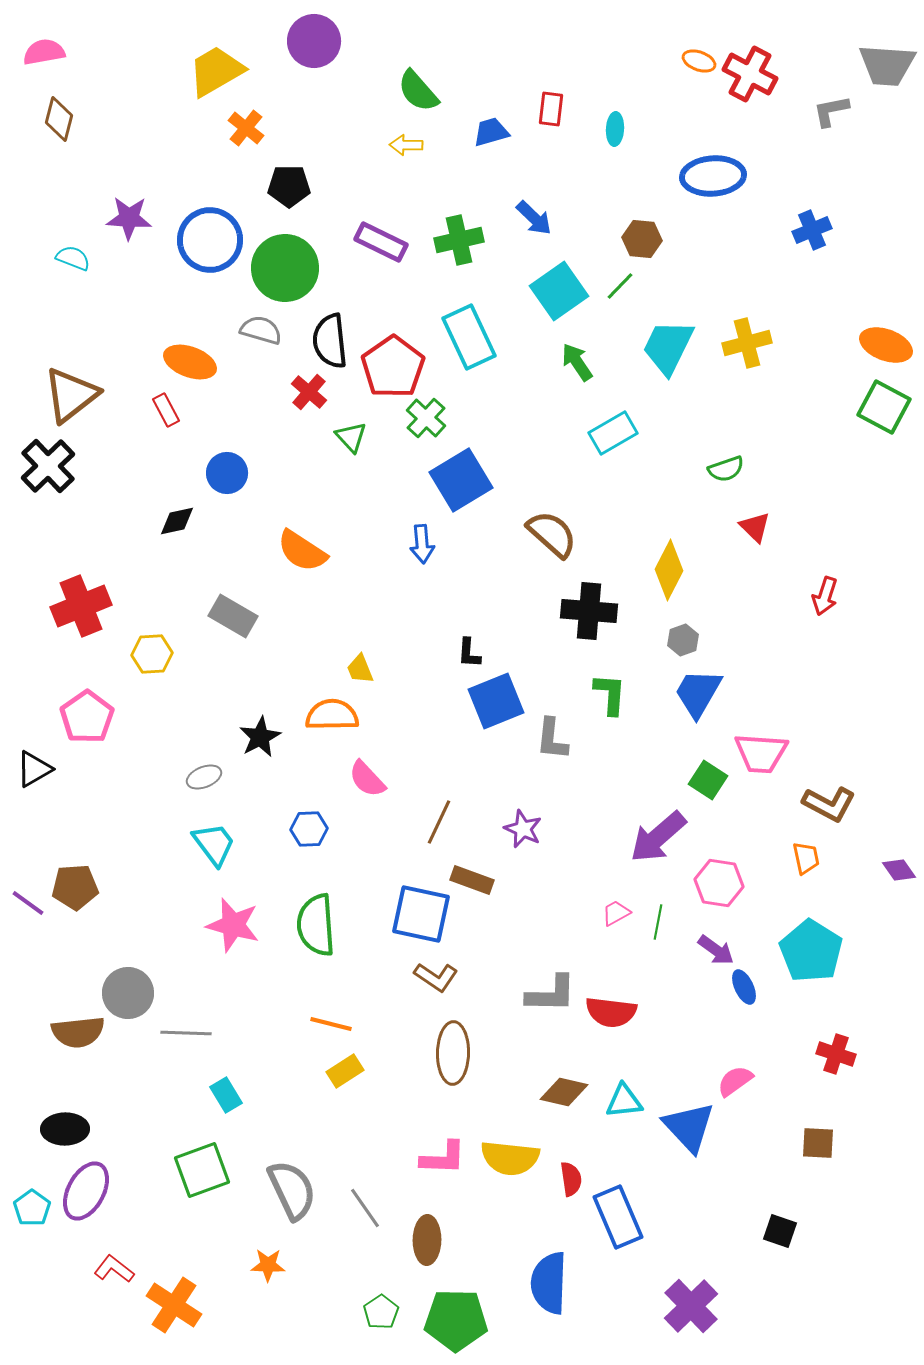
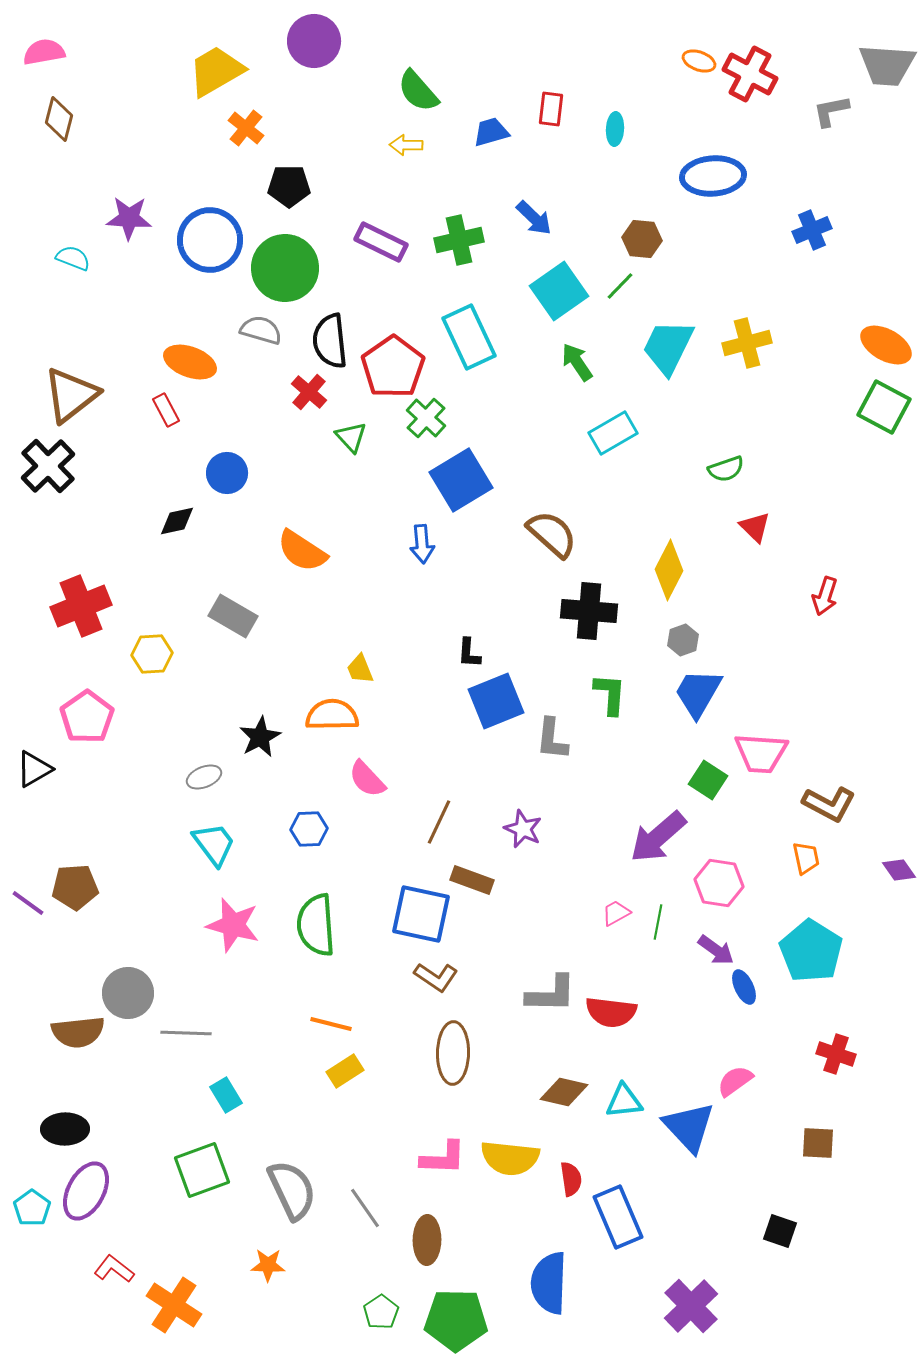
orange ellipse at (886, 345): rotated 9 degrees clockwise
